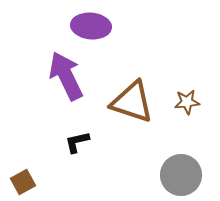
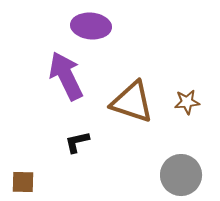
brown square: rotated 30 degrees clockwise
